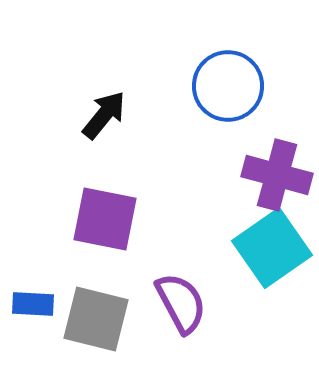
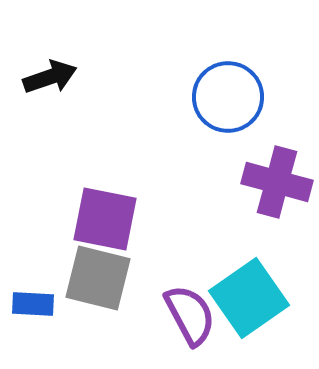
blue circle: moved 11 px down
black arrow: moved 54 px left, 38 px up; rotated 32 degrees clockwise
purple cross: moved 7 px down
cyan square: moved 23 px left, 50 px down
purple semicircle: moved 9 px right, 12 px down
gray square: moved 2 px right, 41 px up
